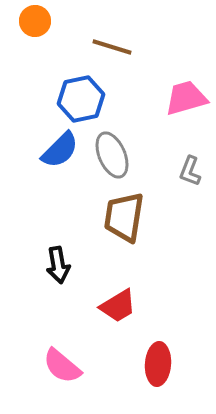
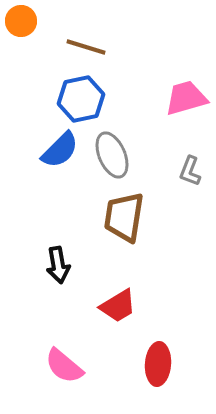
orange circle: moved 14 px left
brown line: moved 26 px left
pink semicircle: moved 2 px right
